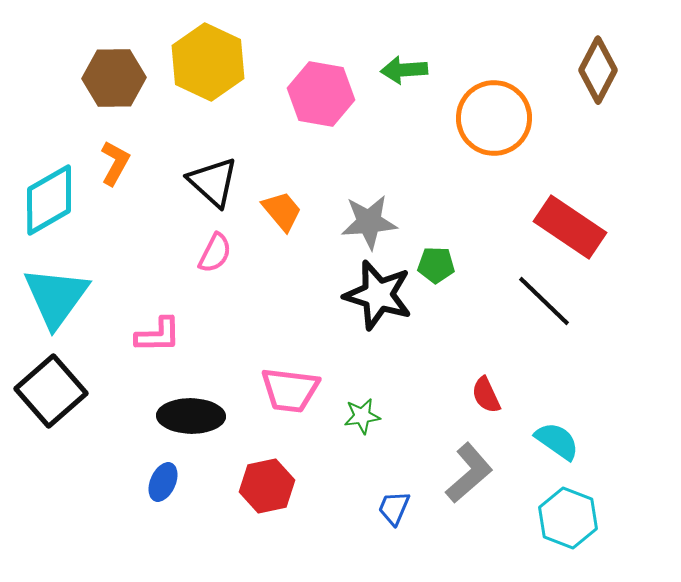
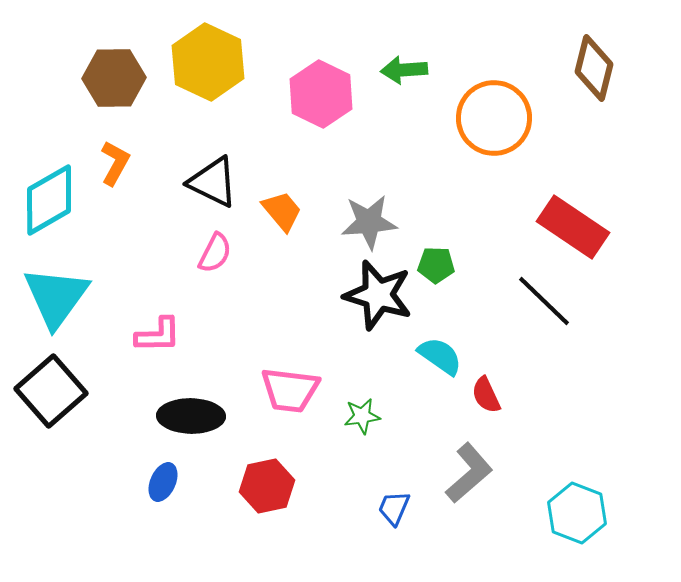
brown diamond: moved 4 px left, 2 px up; rotated 14 degrees counterclockwise
pink hexagon: rotated 16 degrees clockwise
black triangle: rotated 16 degrees counterclockwise
red rectangle: moved 3 px right
cyan semicircle: moved 117 px left, 85 px up
cyan hexagon: moved 9 px right, 5 px up
